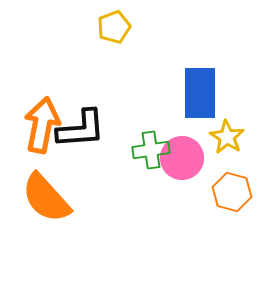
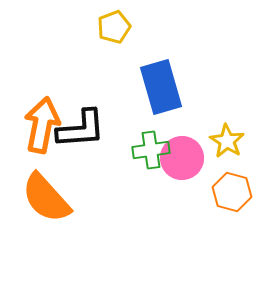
blue rectangle: moved 39 px left, 6 px up; rotated 16 degrees counterclockwise
yellow star: moved 4 px down
